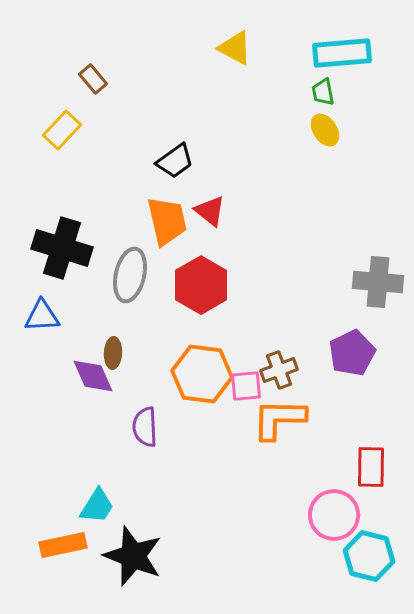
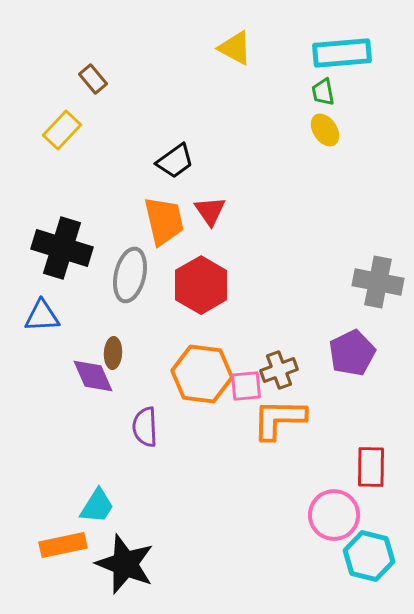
red triangle: rotated 16 degrees clockwise
orange trapezoid: moved 3 px left
gray cross: rotated 6 degrees clockwise
black star: moved 8 px left, 8 px down
